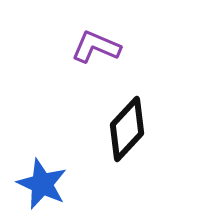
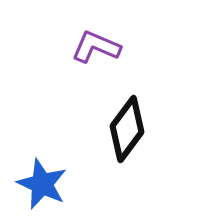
black diamond: rotated 6 degrees counterclockwise
